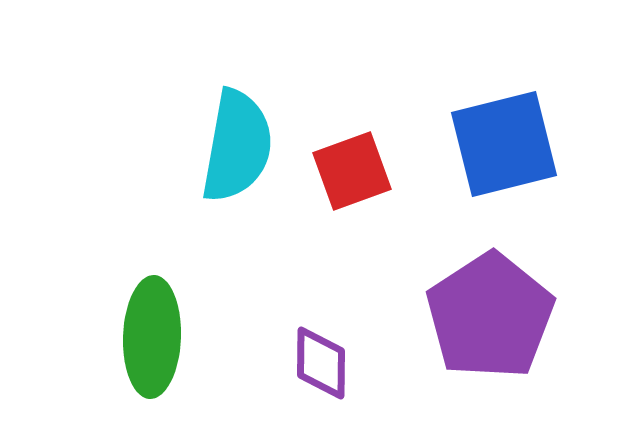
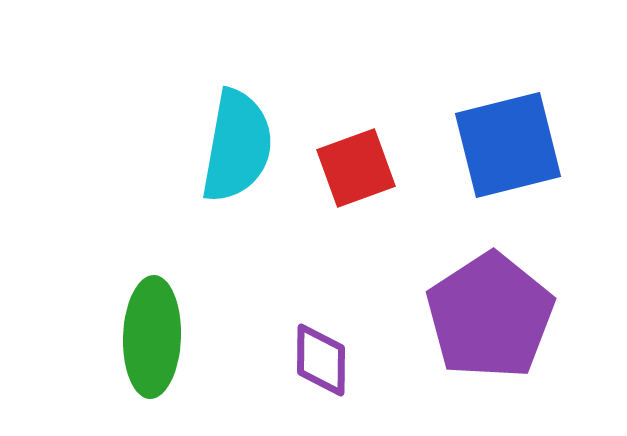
blue square: moved 4 px right, 1 px down
red square: moved 4 px right, 3 px up
purple diamond: moved 3 px up
